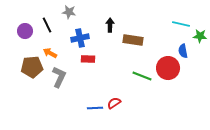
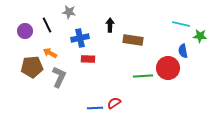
green line: moved 1 px right; rotated 24 degrees counterclockwise
